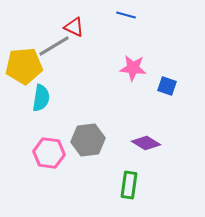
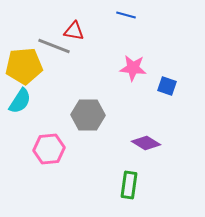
red triangle: moved 4 px down; rotated 15 degrees counterclockwise
gray line: rotated 52 degrees clockwise
cyan semicircle: moved 21 px left, 3 px down; rotated 24 degrees clockwise
gray hexagon: moved 25 px up; rotated 8 degrees clockwise
pink hexagon: moved 4 px up; rotated 12 degrees counterclockwise
